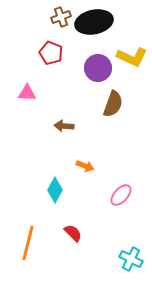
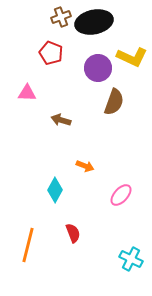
brown semicircle: moved 1 px right, 2 px up
brown arrow: moved 3 px left, 6 px up; rotated 12 degrees clockwise
red semicircle: rotated 24 degrees clockwise
orange line: moved 2 px down
